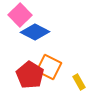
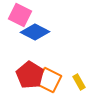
pink square: rotated 20 degrees counterclockwise
orange square: moved 13 px down
